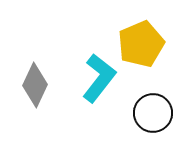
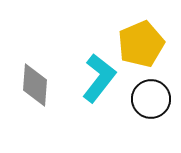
gray diamond: rotated 21 degrees counterclockwise
black circle: moved 2 px left, 14 px up
